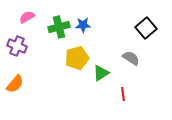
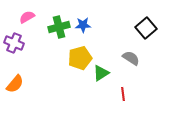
purple cross: moved 3 px left, 3 px up
yellow pentagon: moved 3 px right
